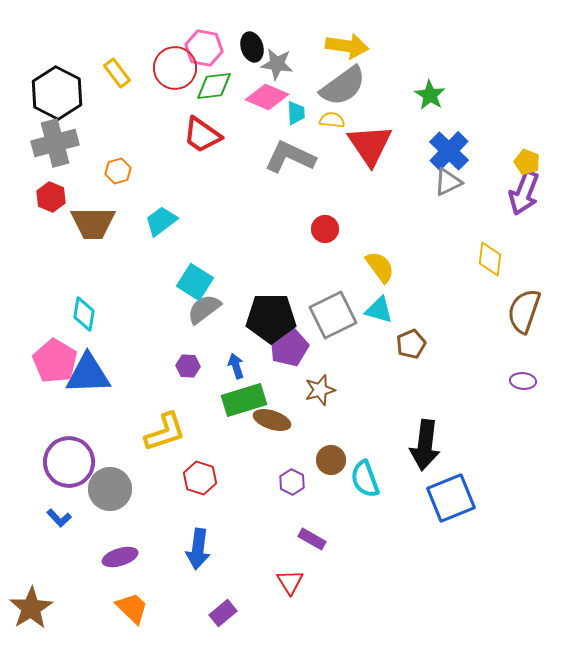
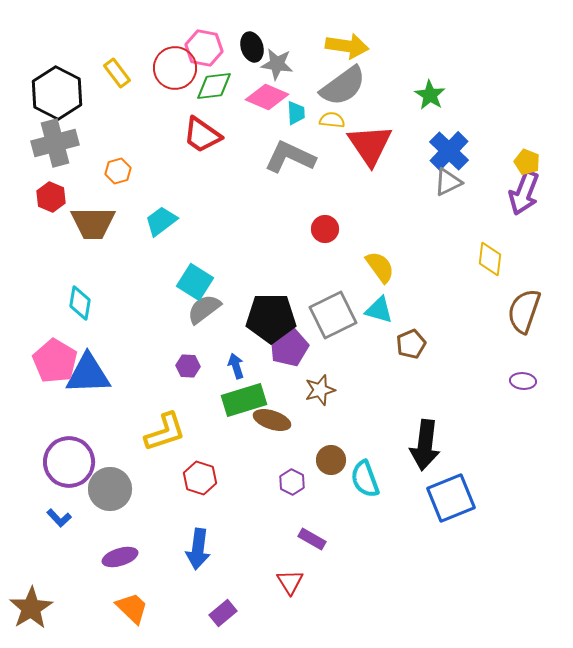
cyan diamond at (84, 314): moved 4 px left, 11 px up
